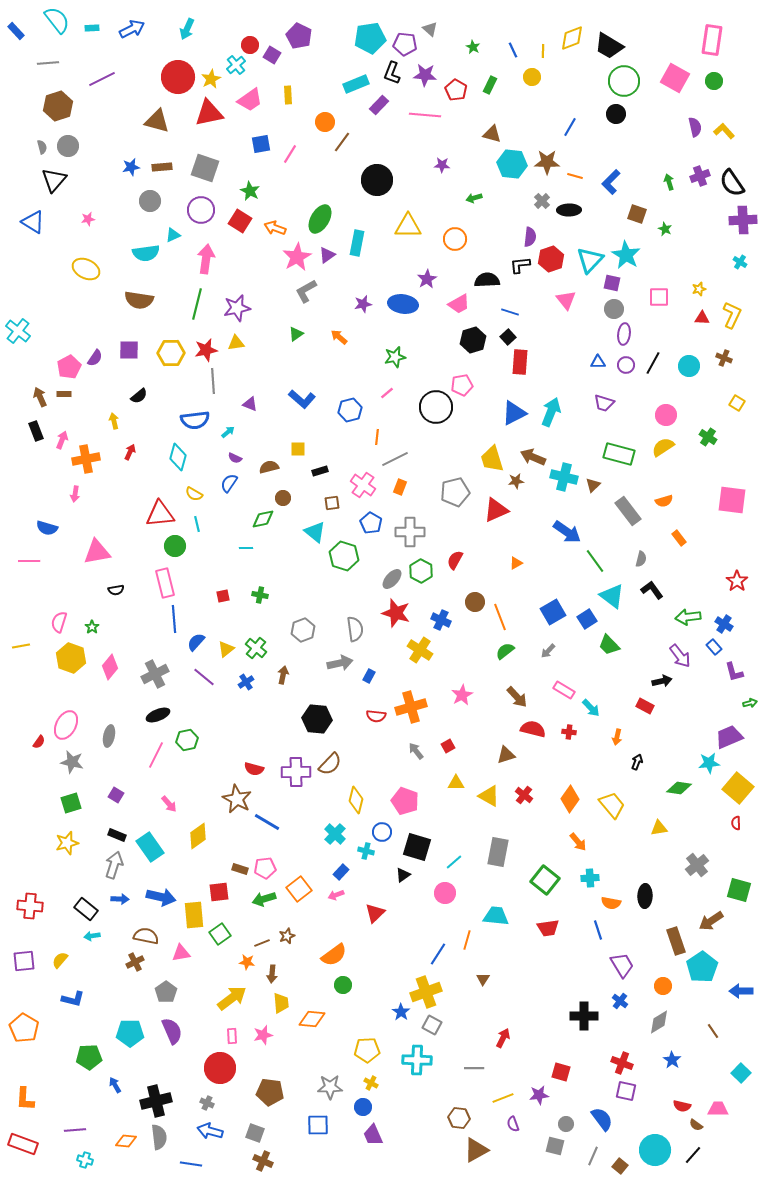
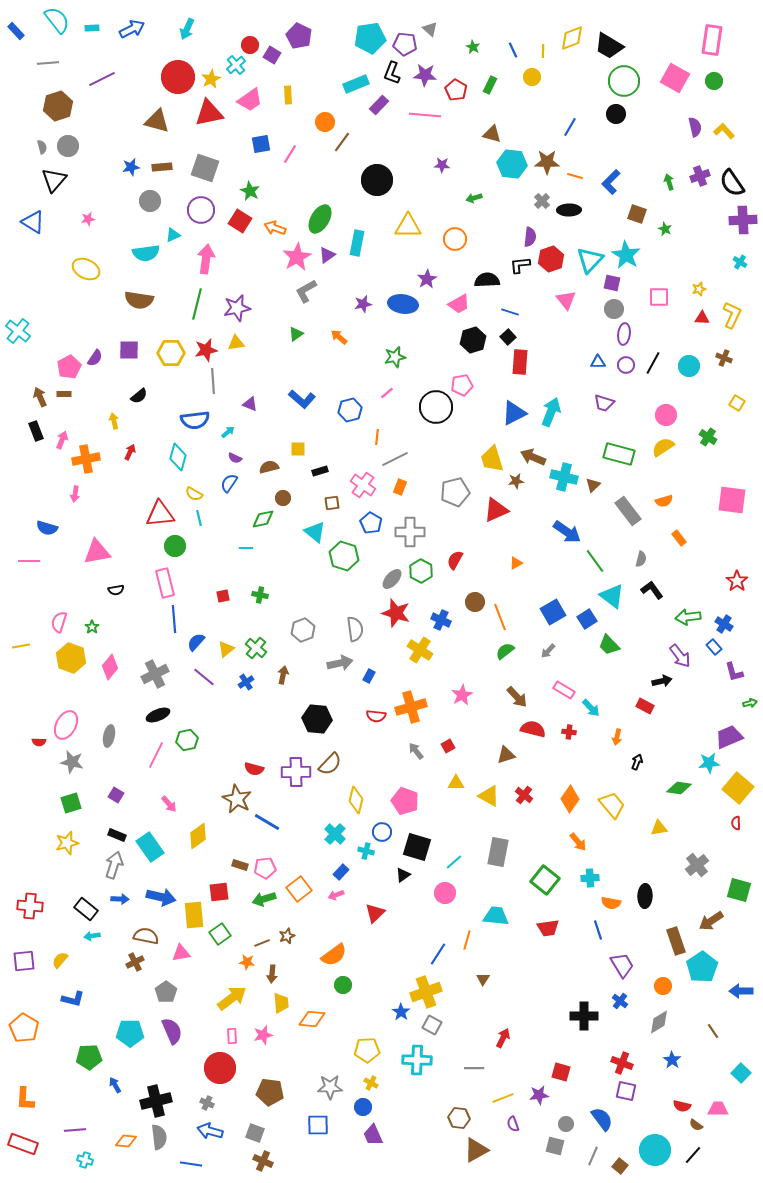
cyan line at (197, 524): moved 2 px right, 6 px up
red semicircle at (39, 742): rotated 56 degrees clockwise
brown rectangle at (240, 869): moved 4 px up
